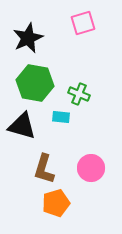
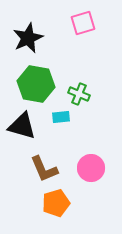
green hexagon: moved 1 px right, 1 px down
cyan rectangle: rotated 12 degrees counterclockwise
brown L-shape: rotated 40 degrees counterclockwise
